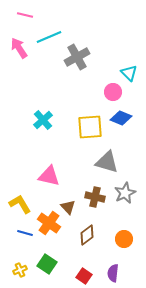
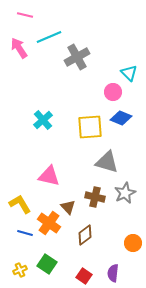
brown diamond: moved 2 px left
orange circle: moved 9 px right, 4 px down
